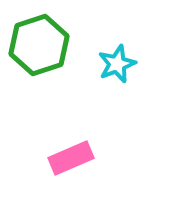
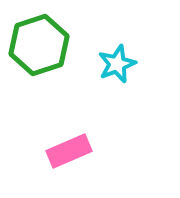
pink rectangle: moved 2 px left, 7 px up
